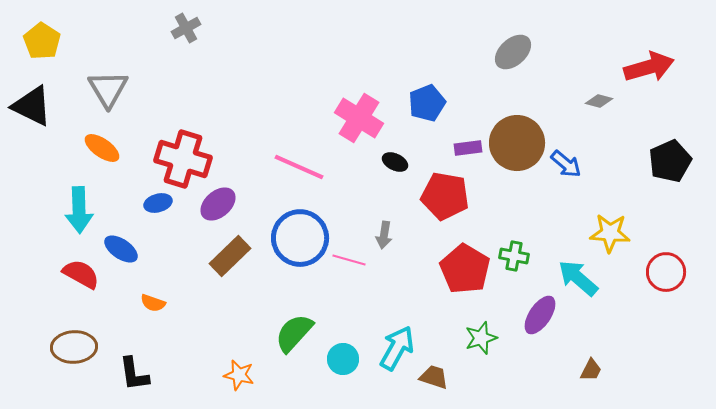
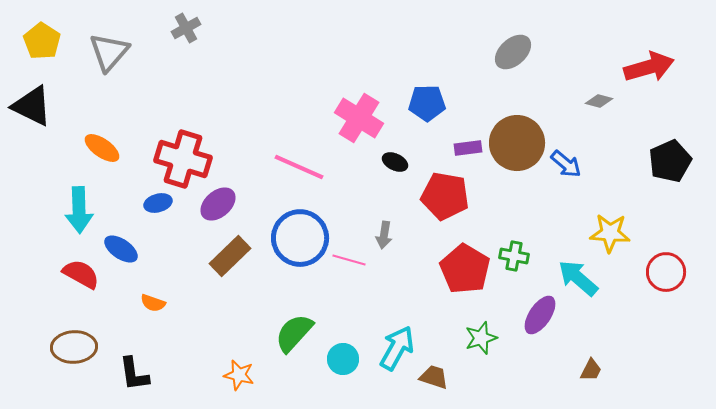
gray triangle at (108, 89): moved 1 px right, 37 px up; rotated 12 degrees clockwise
blue pentagon at (427, 103): rotated 21 degrees clockwise
